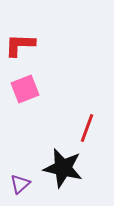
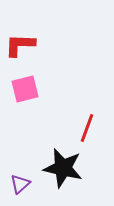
pink square: rotated 8 degrees clockwise
